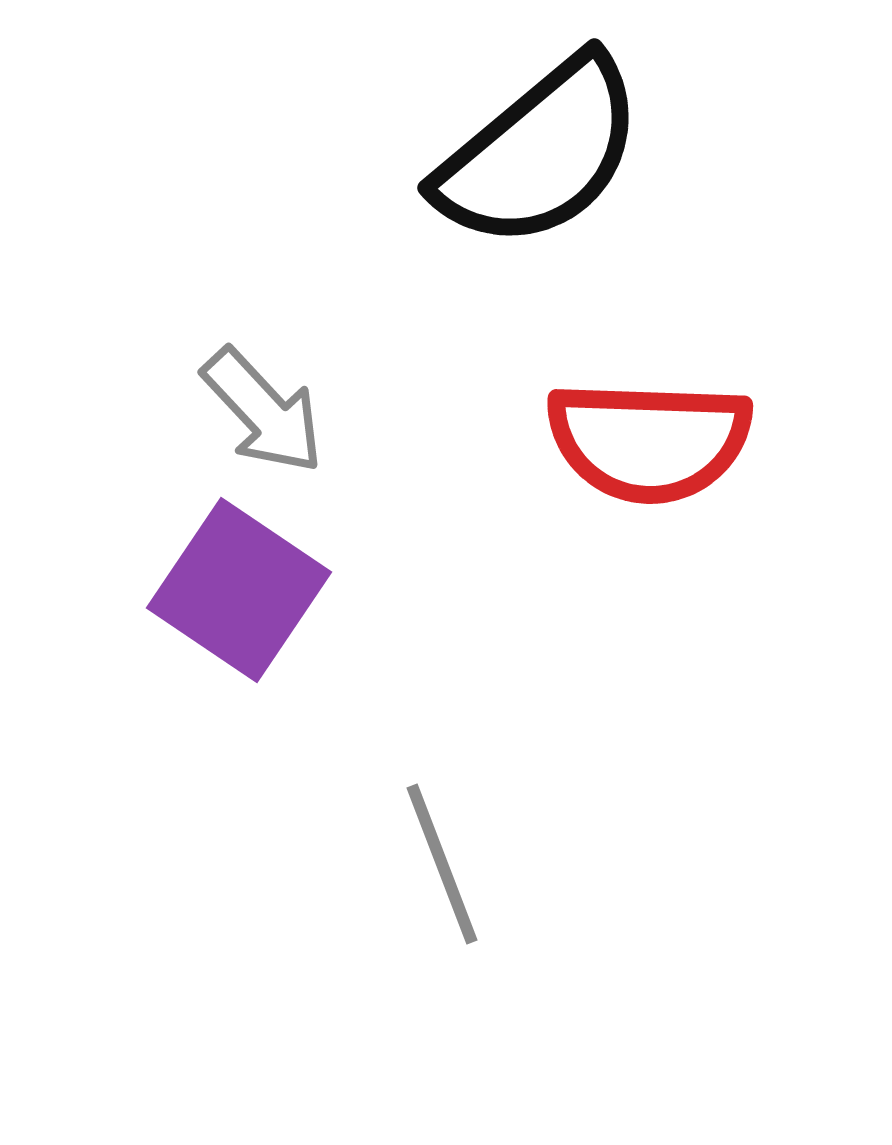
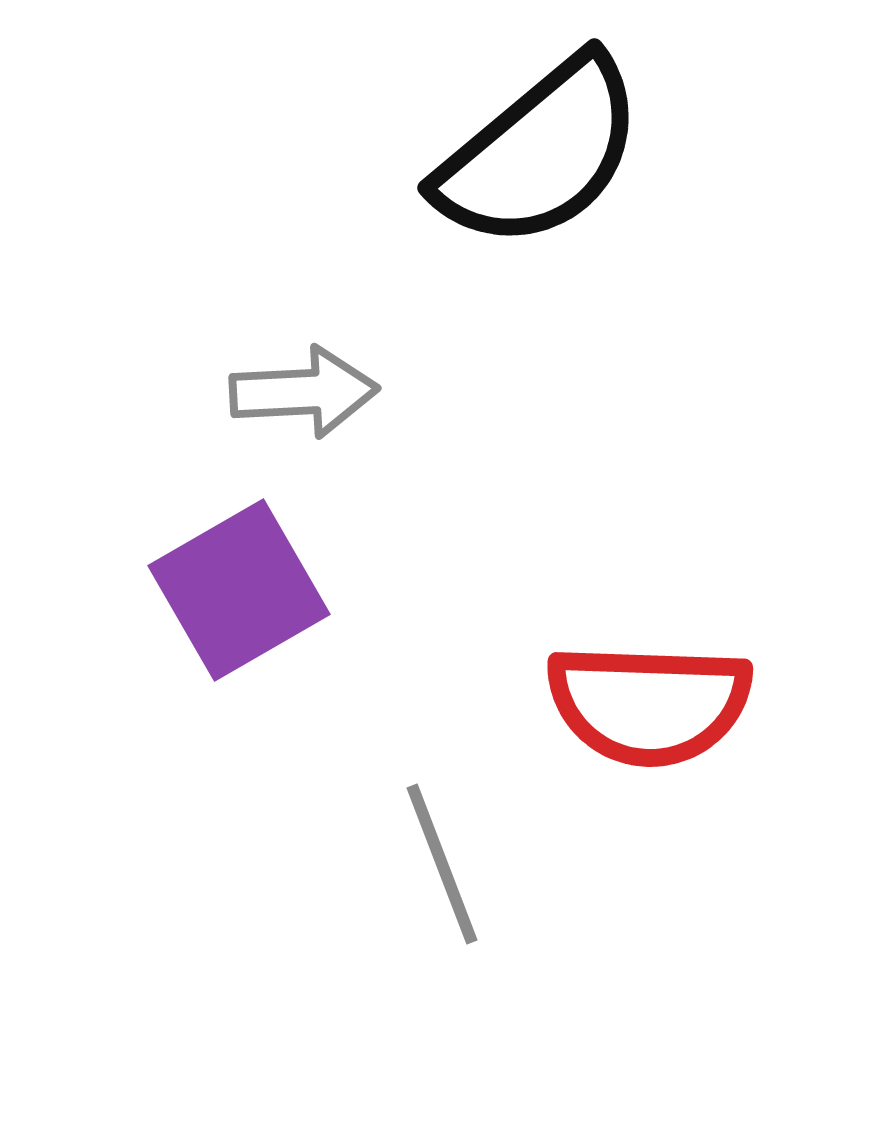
gray arrow: moved 41 px right, 19 px up; rotated 50 degrees counterclockwise
red semicircle: moved 263 px down
purple square: rotated 26 degrees clockwise
